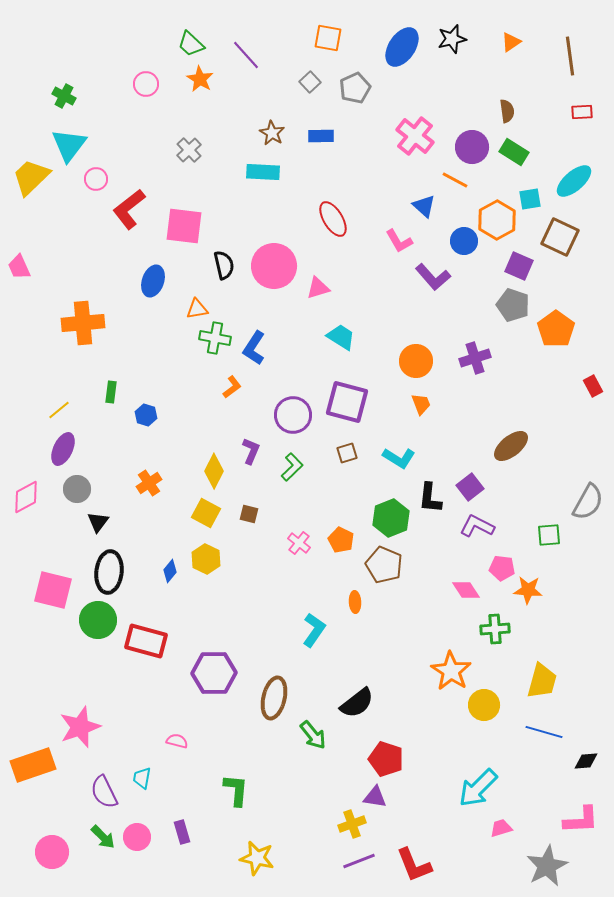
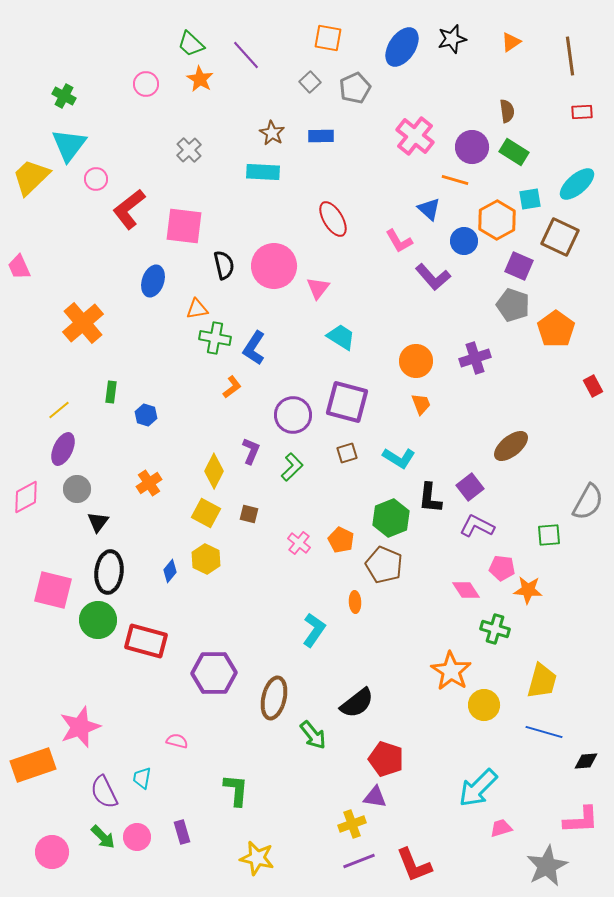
orange line at (455, 180): rotated 12 degrees counterclockwise
cyan ellipse at (574, 181): moved 3 px right, 3 px down
blue triangle at (424, 206): moved 5 px right, 3 px down
pink triangle at (318, 288): rotated 35 degrees counterclockwise
orange cross at (83, 323): rotated 36 degrees counterclockwise
green cross at (495, 629): rotated 20 degrees clockwise
